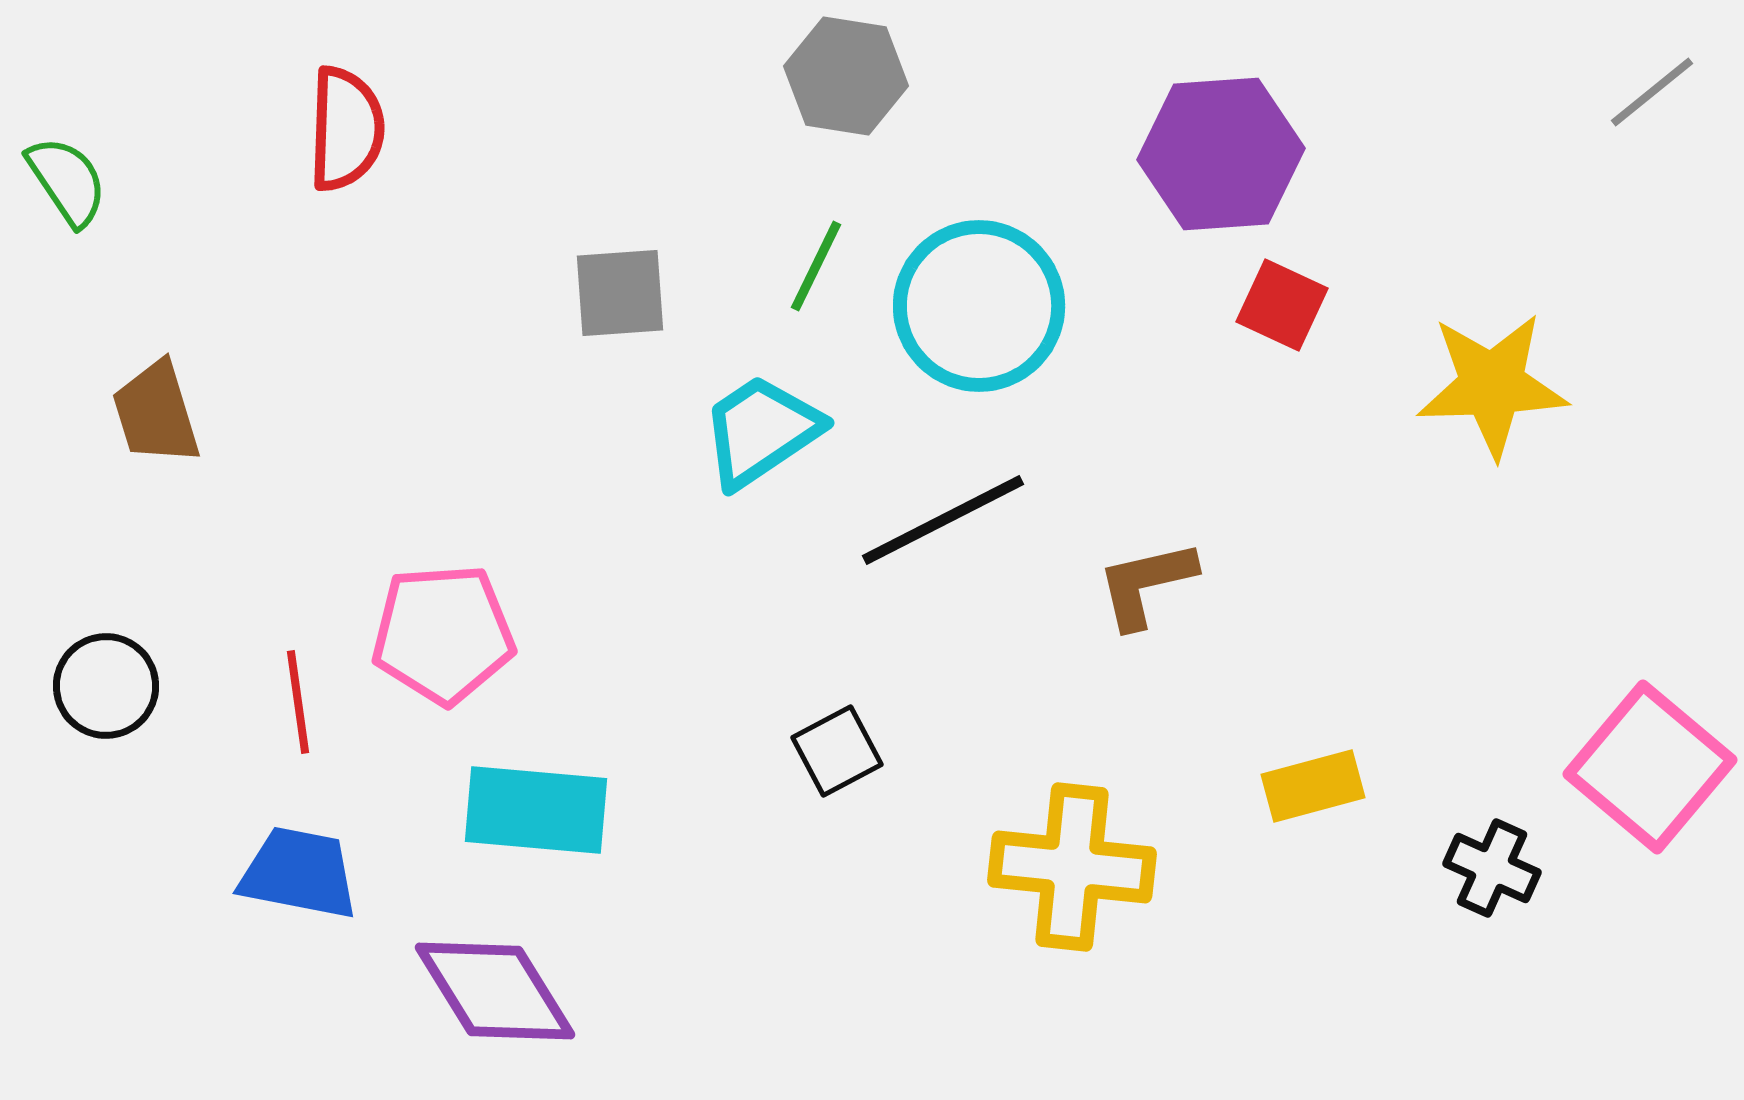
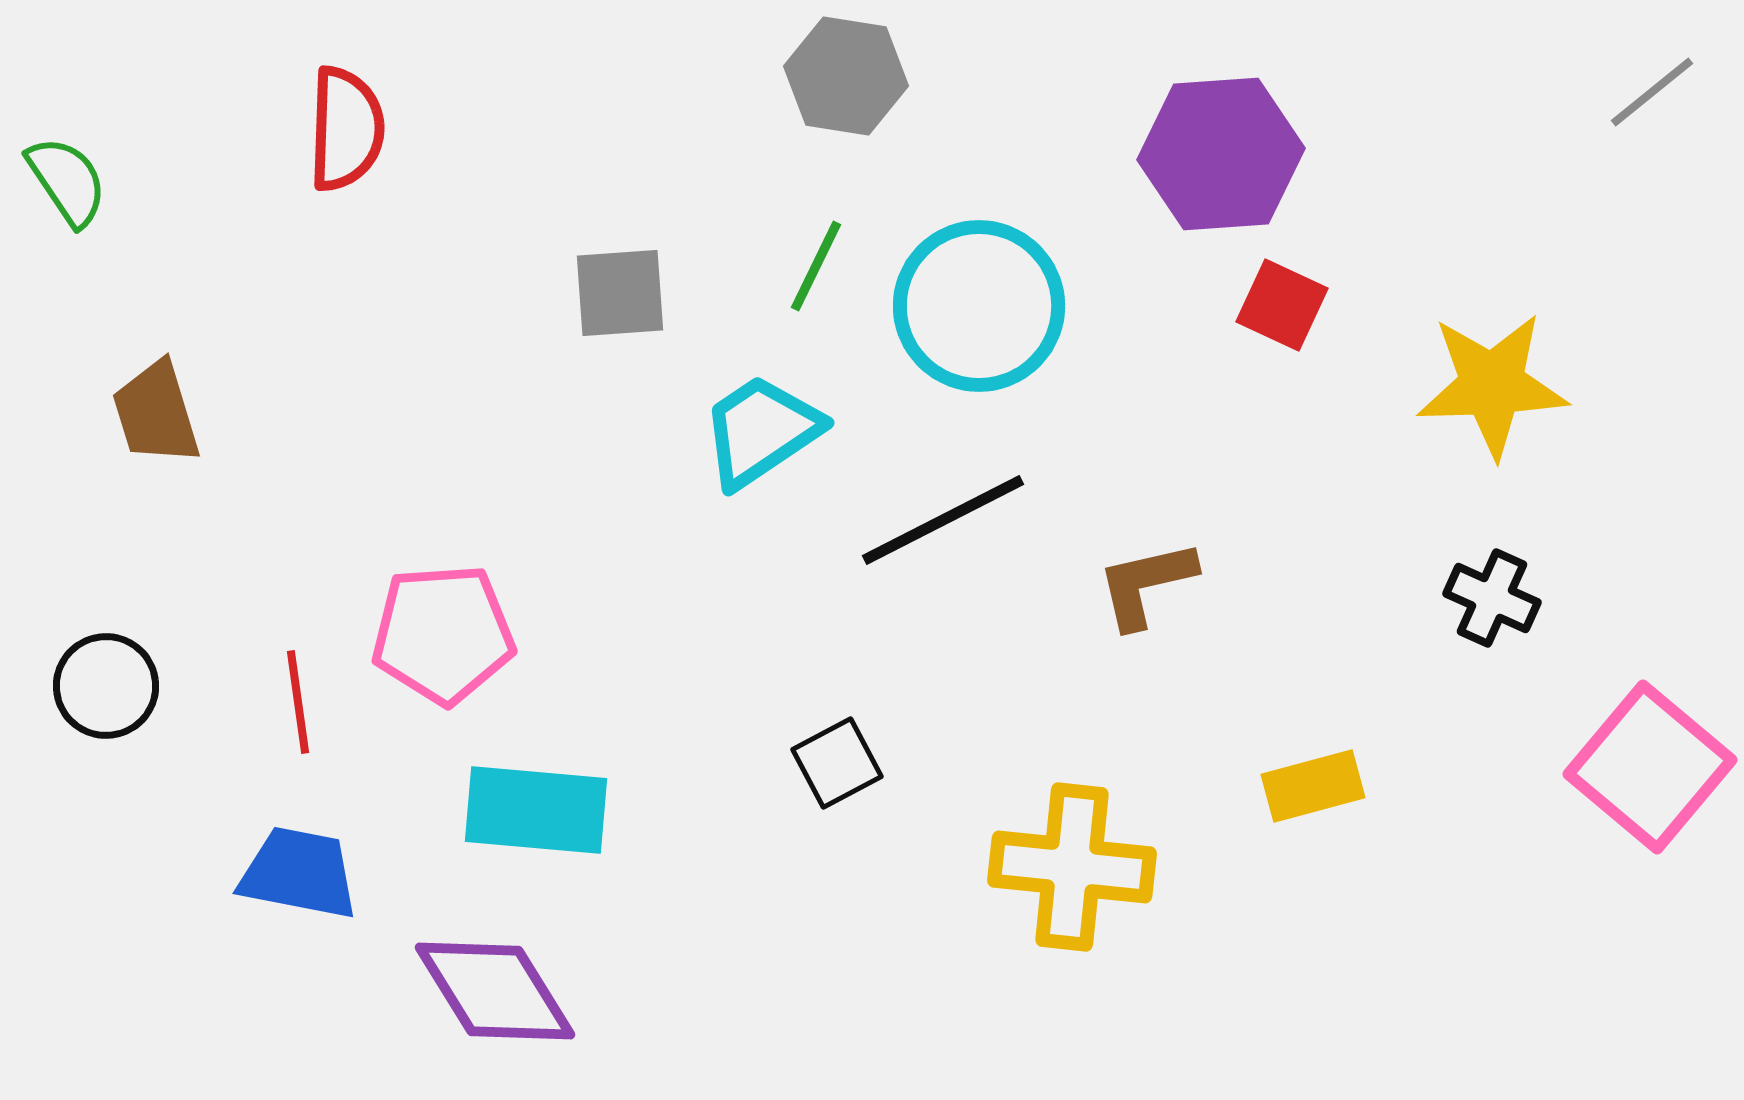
black square: moved 12 px down
black cross: moved 270 px up
